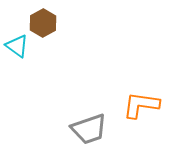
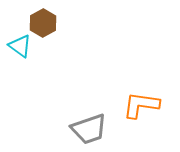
cyan triangle: moved 3 px right
